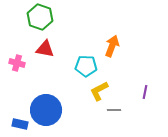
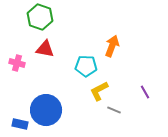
purple line: rotated 40 degrees counterclockwise
gray line: rotated 24 degrees clockwise
